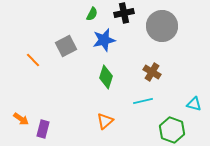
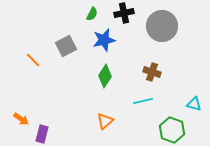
brown cross: rotated 12 degrees counterclockwise
green diamond: moved 1 px left, 1 px up; rotated 15 degrees clockwise
purple rectangle: moved 1 px left, 5 px down
